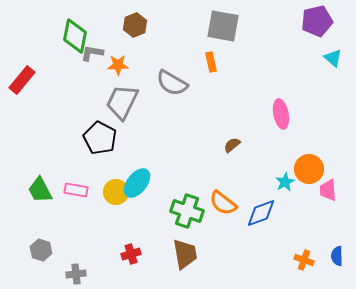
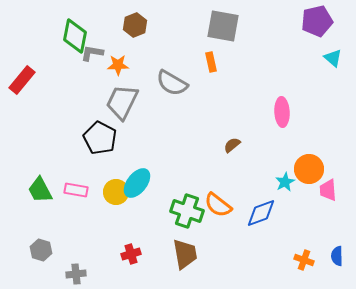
pink ellipse: moved 1 px right, 2 px up; rotated 8 degrees clockwise
orange semicircle: moved 5 px left, 2 px down
